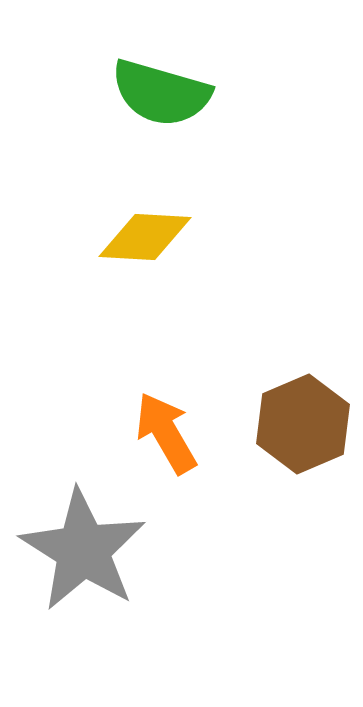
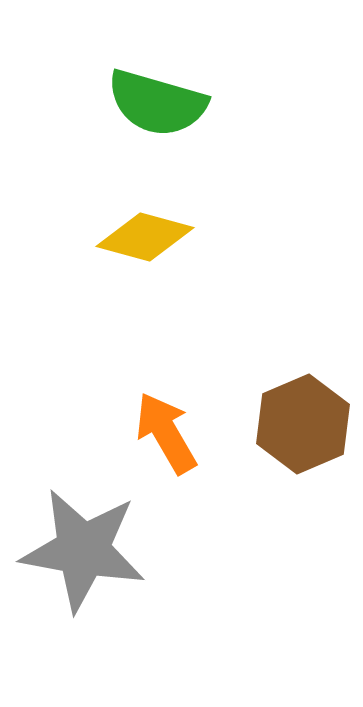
green semicircle: moved 4 px left, 10 px down
yellow diamond: rotated 12 degrees clockwise
gray star: rotated 22 degrees counterclockwise
